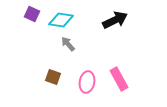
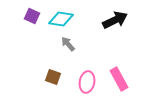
purple square: moved 2 px down
cyan diamond: moved 1 px up
